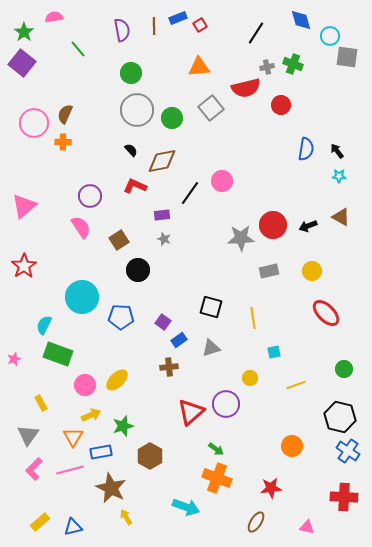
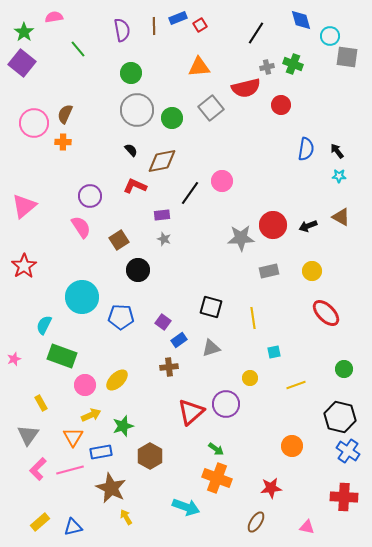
green rectangle at (58, 354): moved 4 px right, 2 px down
pink L-shape at (34, 469): moved 4 px right
